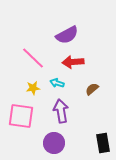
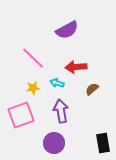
purple semicircle: moved 5 px up
red arrow: moved 3 px right, 5 px down
pink square: moved 1 px up; rotated 28 degrees counterclockwise
